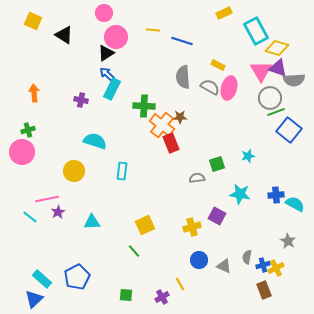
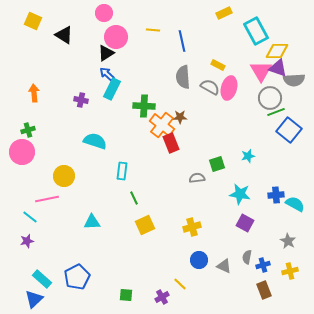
blue line at (182, 41): rotated 60 degrees clockwise
yellow diamond at (277, 48): moved 3 px down; rotated 15 degrees counterclockwise
yellow circle at (74, 171): moved 10 px left, 5 px down
purple star at (58, 212): moved 31 px left, 29 px down; rotated 16 degrees clockwise
purple square at (217, 216): moved 28 px right, 7 px down
green line at (134, 251): moved 53 px up; rotated 16 degrees clockwise
yellow cross at (276, 268): moved 14 px right, 3 px down; rotated 14 degrees clockwise
yellow line at (180, 284): rotated 16 degrees counterclockwise
